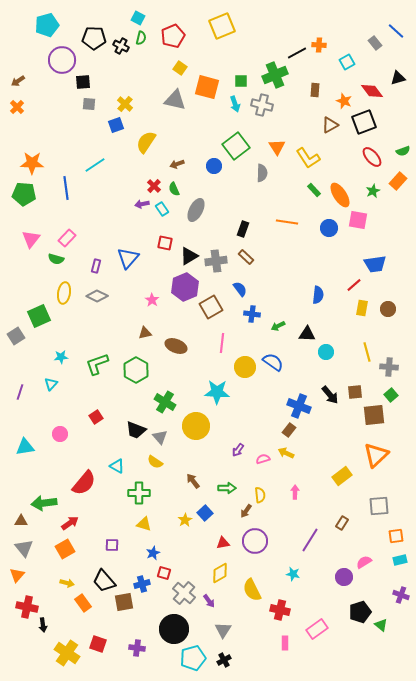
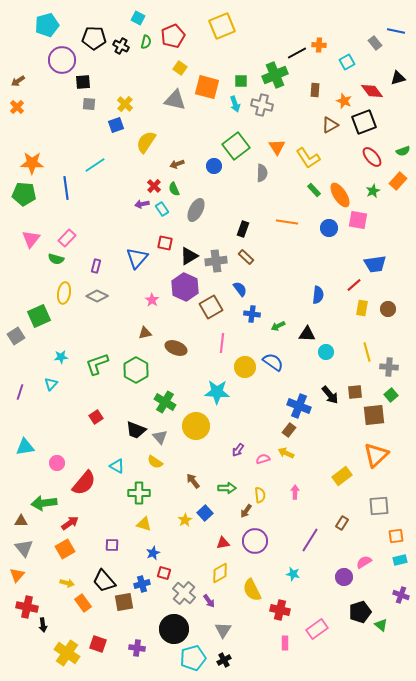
blue line at (396, 31): rotated 30 degrees counterclockwise
green semicircle at (141, 38): moved 5 px right, 4 px down
blue triangle at (128, 258): moved 9 px right
purple hexagon at (185, 287): rotated 12 degrees counterclockwise
brown ellipse at (176, 346): moved 2 px down
pink circle at (60, 434): moved 3 px left, 29 px down
